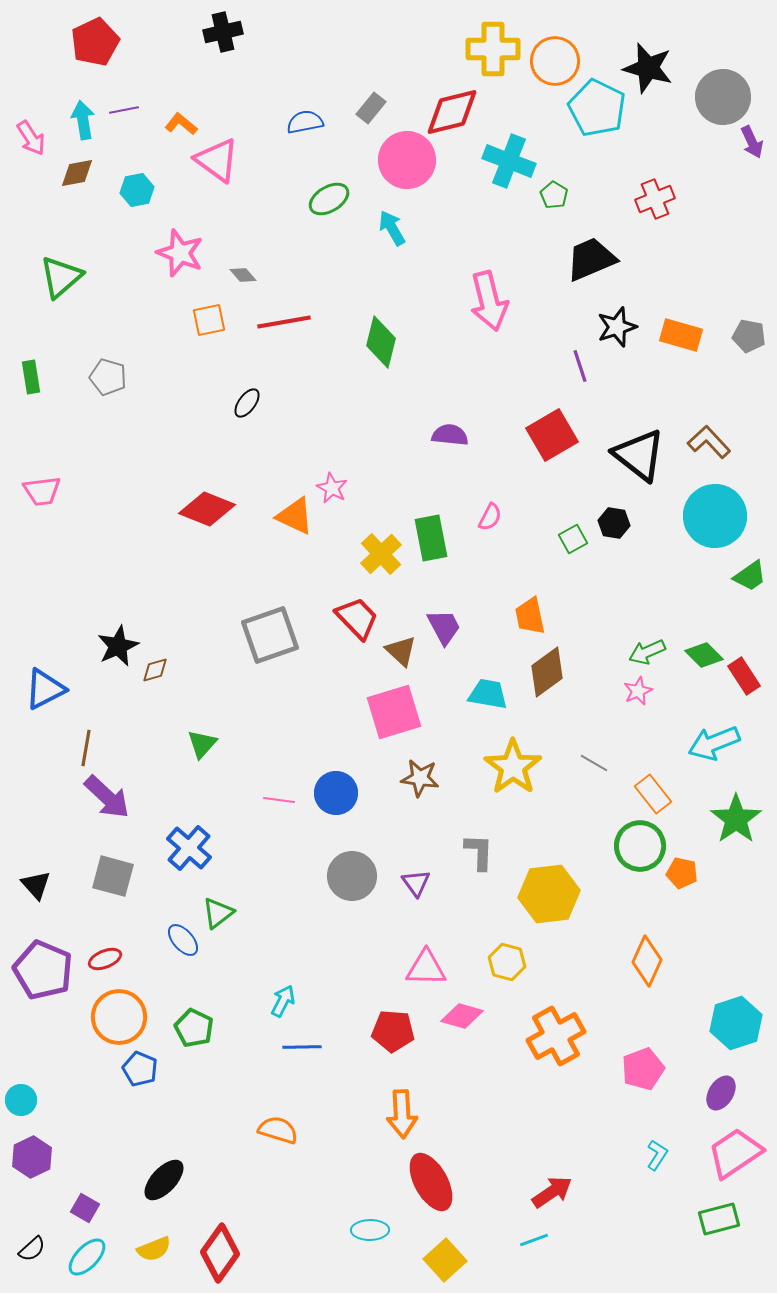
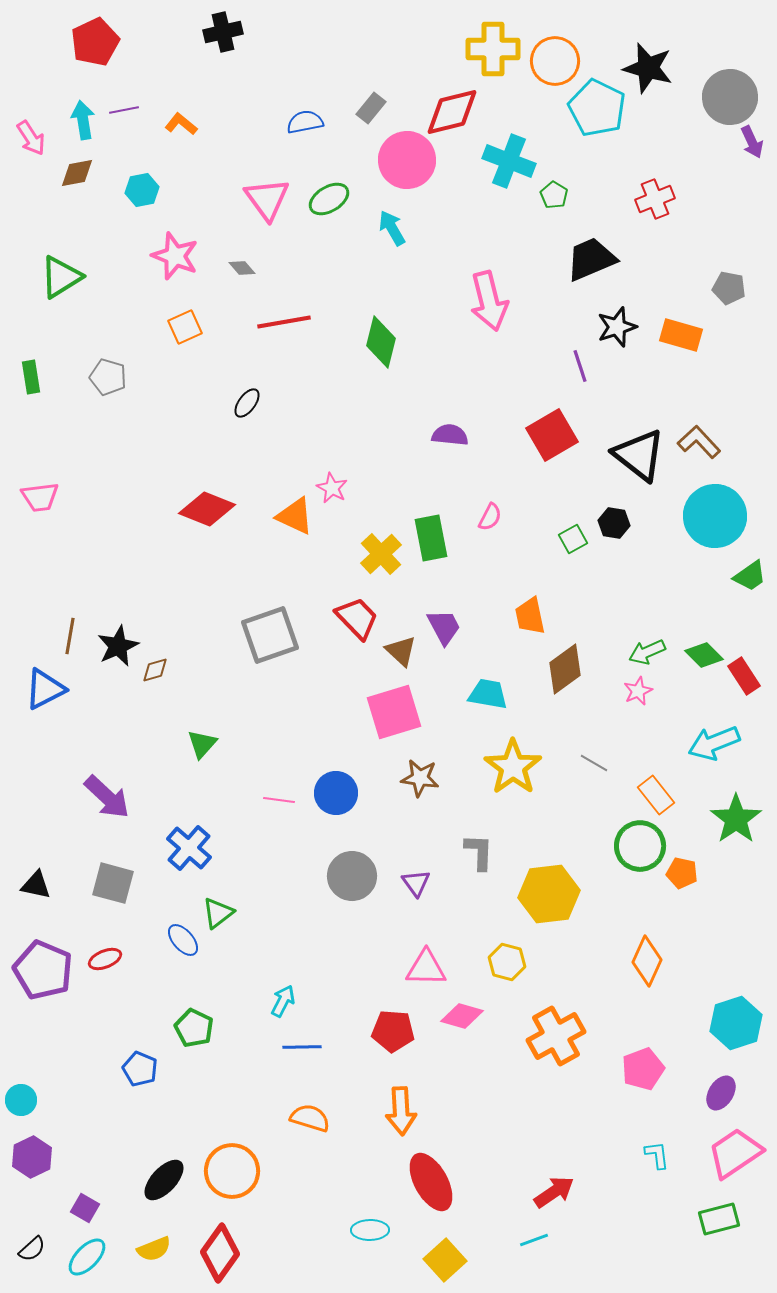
gray circle at (723, 97): moved 7 px right
pink triangle at (217, 160): moved 50 px right, 39 px down; rotated 18 degrees clockwise
cyan hexagon at (137, 190): moved 5 px right
pink star at (180, 253): moved 5 px left, 3 px down
gray diamond at (243, 275): moved 1 px left, 7 px up
green triangle at (61, 277): rotated 9 degrees clockwise
orange square at (209, 320): moved 24 px left, 7 px down; rotated 12 degrees counterclockwise
gray pentagon at (749, 336): moved 20 px left, 48 px up
brown L-shape at (709, 442): moved 10 px left
pink trapezoid at (42, 491): moved 2 px left, 6 px down
brown diamond at (547, 672): moved 18 px right, 3 px up
brown line at (86, 748): moved 16 px left, 112 px up
orange rectangle at (653, 794): moved 3 px right, 1 px down
gray square at (113, 876): moved 7 px down
black triangle at (36, 885): rotated 36 degrees counterclockwise
orange circle at (119, 1017): moved 113 px right, 154 px down
orange arrow at (402, 1114): moved 1 px left, 3 px up
orange semicircle at (278, 1130): moved 32 px right, 12 px up
cyan L-shape at (657, 1155): rotated 40 degrees counterclockwise
red arrow at (552, 1192): moved 2 px right
